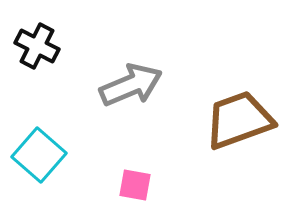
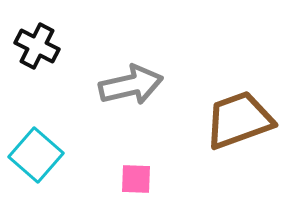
gray arrow: rotated 10 degrees clockwise
cyan square: moved 3 px left
pink square: moved 1 px right, 6 px up; rotated 8 degrees counterclockwise
